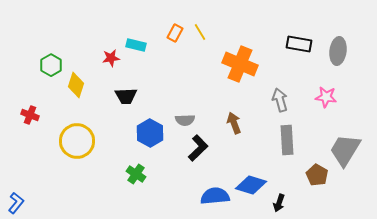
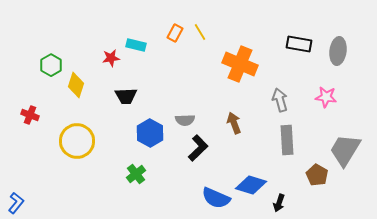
green cross: rotated 18 degrees clockwise
blue semicircle: moved 1 px right, 2 px down; rotated 152 degrees counterclockwise
